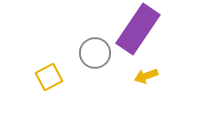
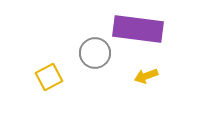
purple rectangle: rotated 63 degrees clockwise
